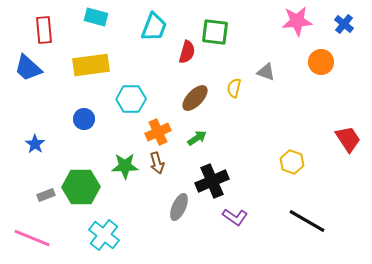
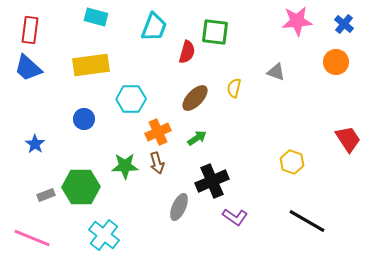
red rectangle: moved 14 px left; rotated 12 degrees clockwise
orange circle: moved 15 px right
gray triangle: moved 10 px right
